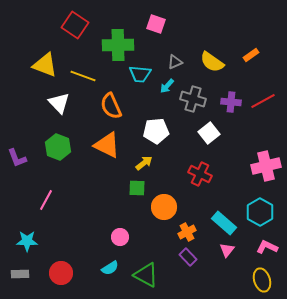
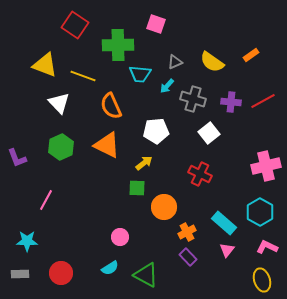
green hexagon: moved 3 px right; rotated 15 degrees clockwise
